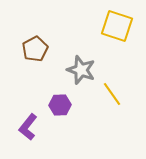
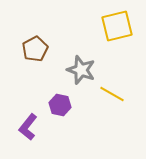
yellow square: rotated 32 degrees counterclockwise
yellow line: rotated 25 degrees counterclockwise
purple hexagon: rotated 15 degrees clockwise
